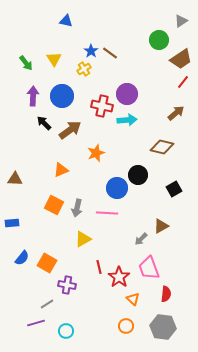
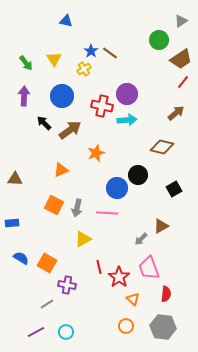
purple arrow at (33, 96): moved 9 px left
blue semicircle at (22, 258): moved 1 px left; rotated 98 degrees counterclockwise
purple line at (36, 323): moved 9 px down; rotated 12 degrees counterclockwise
cyan circle at (66, 331): moved 1 px down
